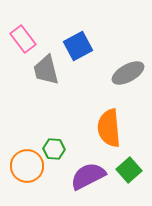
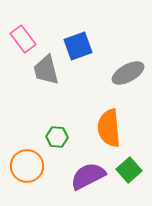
blue square: rotated 8 degrees clockwise
green hexagon: moved 3 px right, 12 px up
